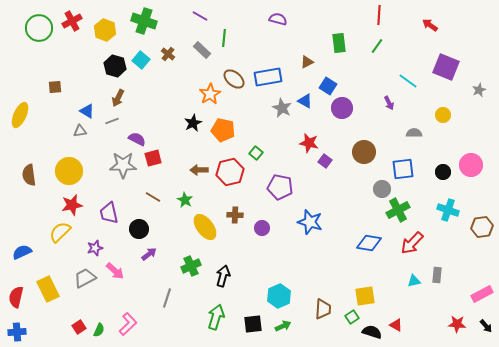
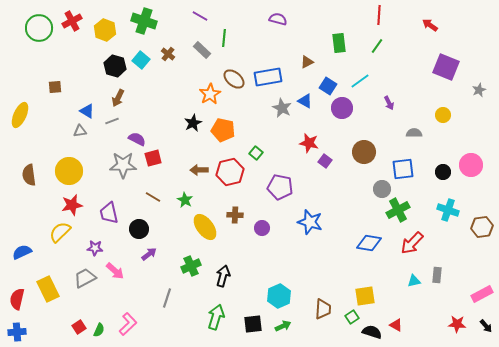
cyan line at (408, 81): moved 48 px left; rotated 72 degrees counterclockwise
purple star at (95, 248): rotated 21 degrees clockwise
red semicircle at (16, 297): moved 1 px right, 2 px down
